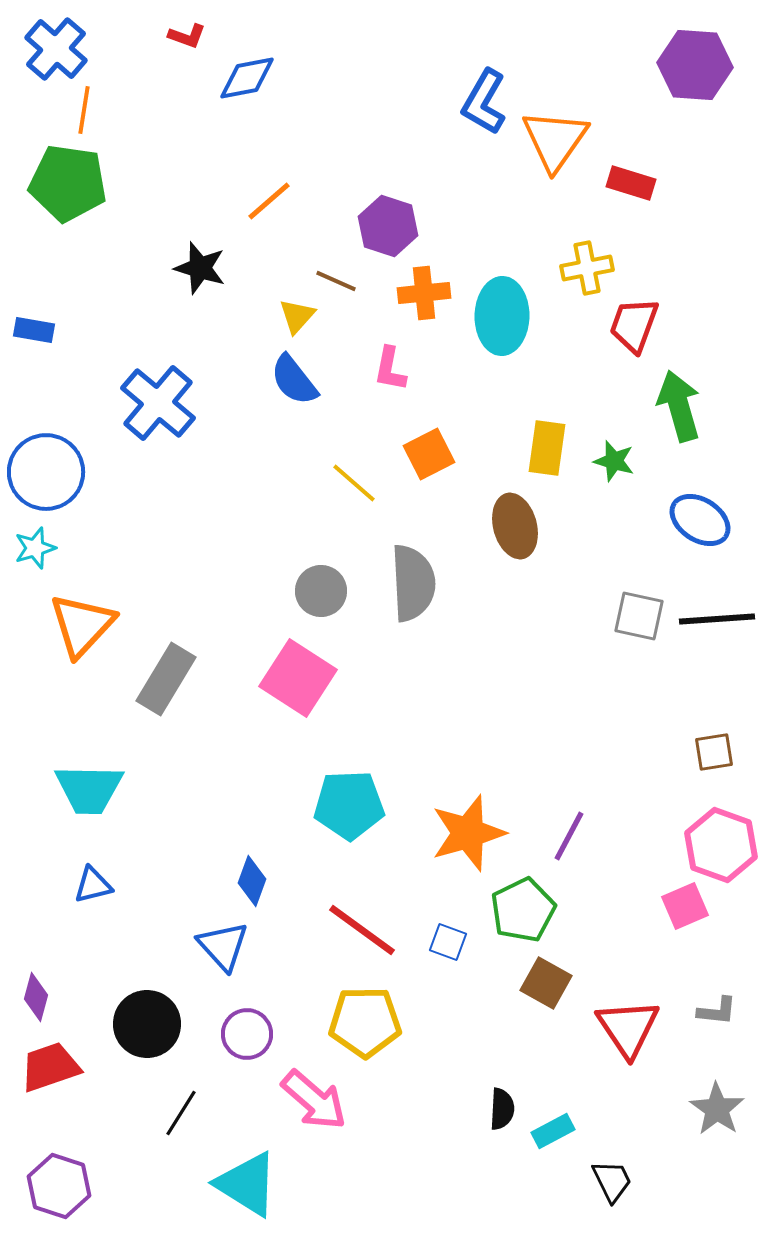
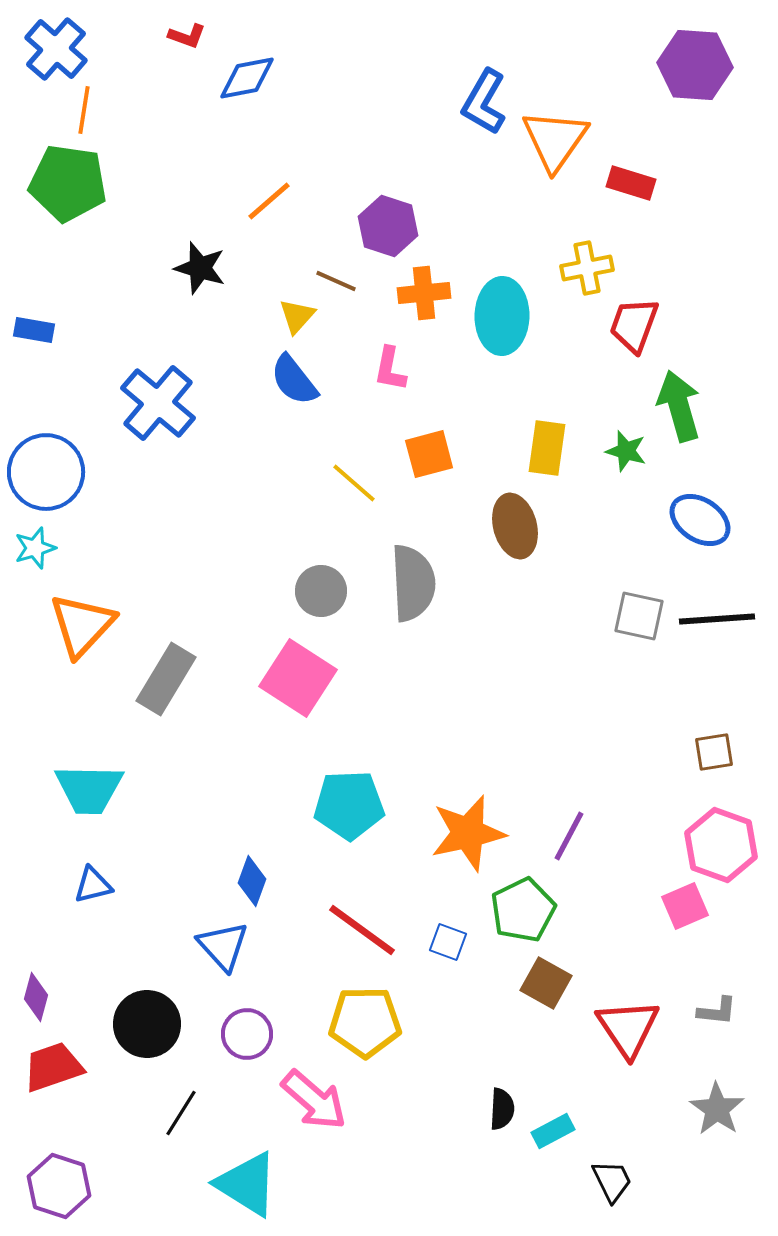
orange square at (429, 454): rotated 12 degrees clockwise
green star at (614, 461): moved 12 px right, 10 px up
orange star at (468, 833): rotated 4 degrees clockwise
red trapezoid at (50, 1067): moved 3 px right
